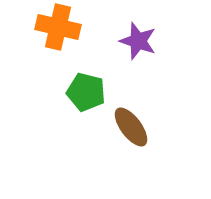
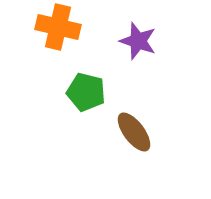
brown ellipse: moved 3 px right, 5 px down
